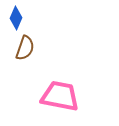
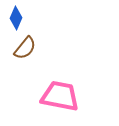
brown semicircle: rotated 20 degrees clockwise
